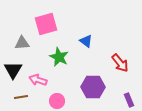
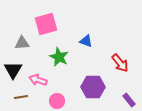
blue triangle: rotated 16 degrees counterclockwise
purple rectangle: rotated 16 degrees counterclockwise
